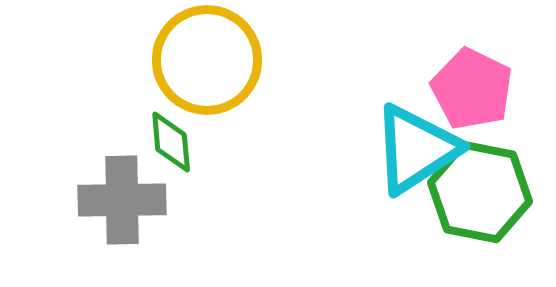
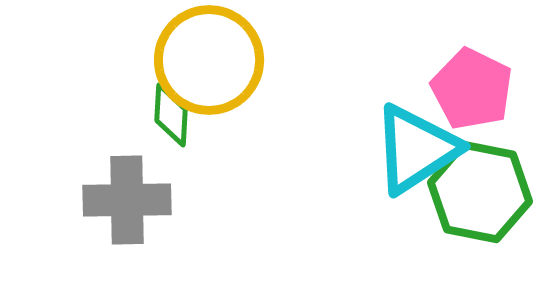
yellow circle: moved 2 px right
green diamond: moved 27 px up; rotated 8 degrees clockwise
gray cross: moved 5 px right
